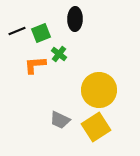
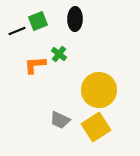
green square: moved 3 px left, 12 px up
